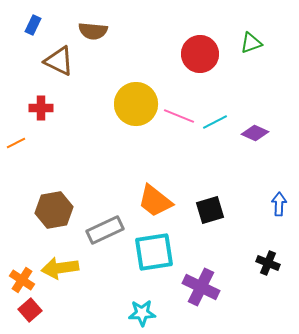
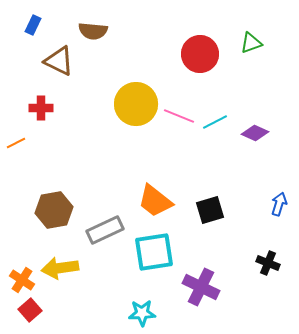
blue arrow: rotated 15 degrees clockwise
